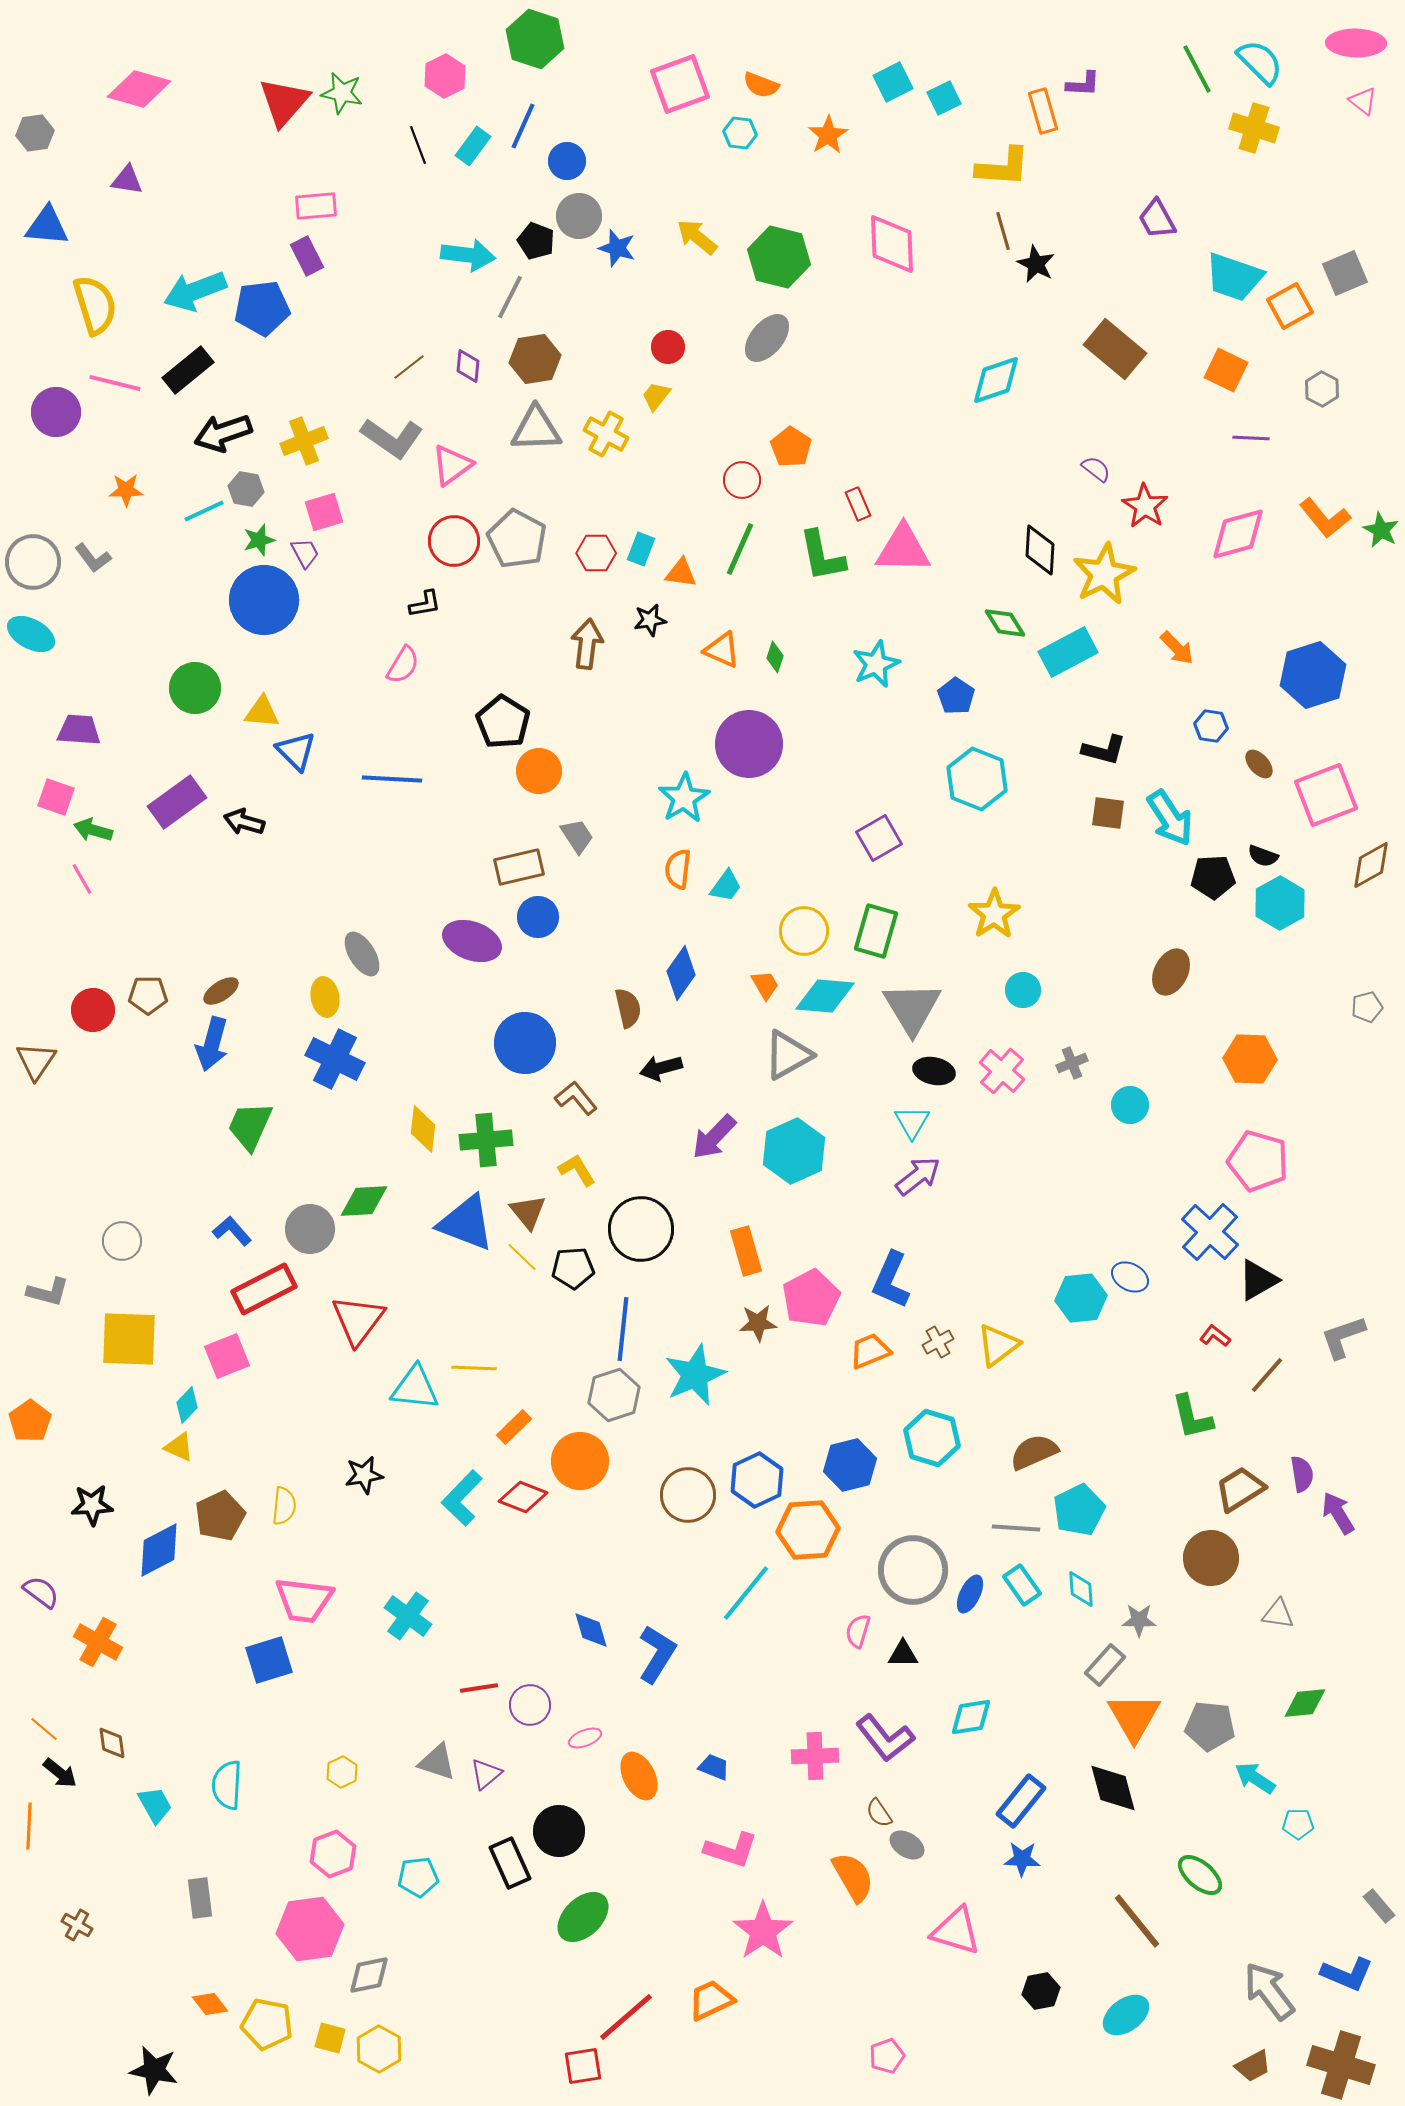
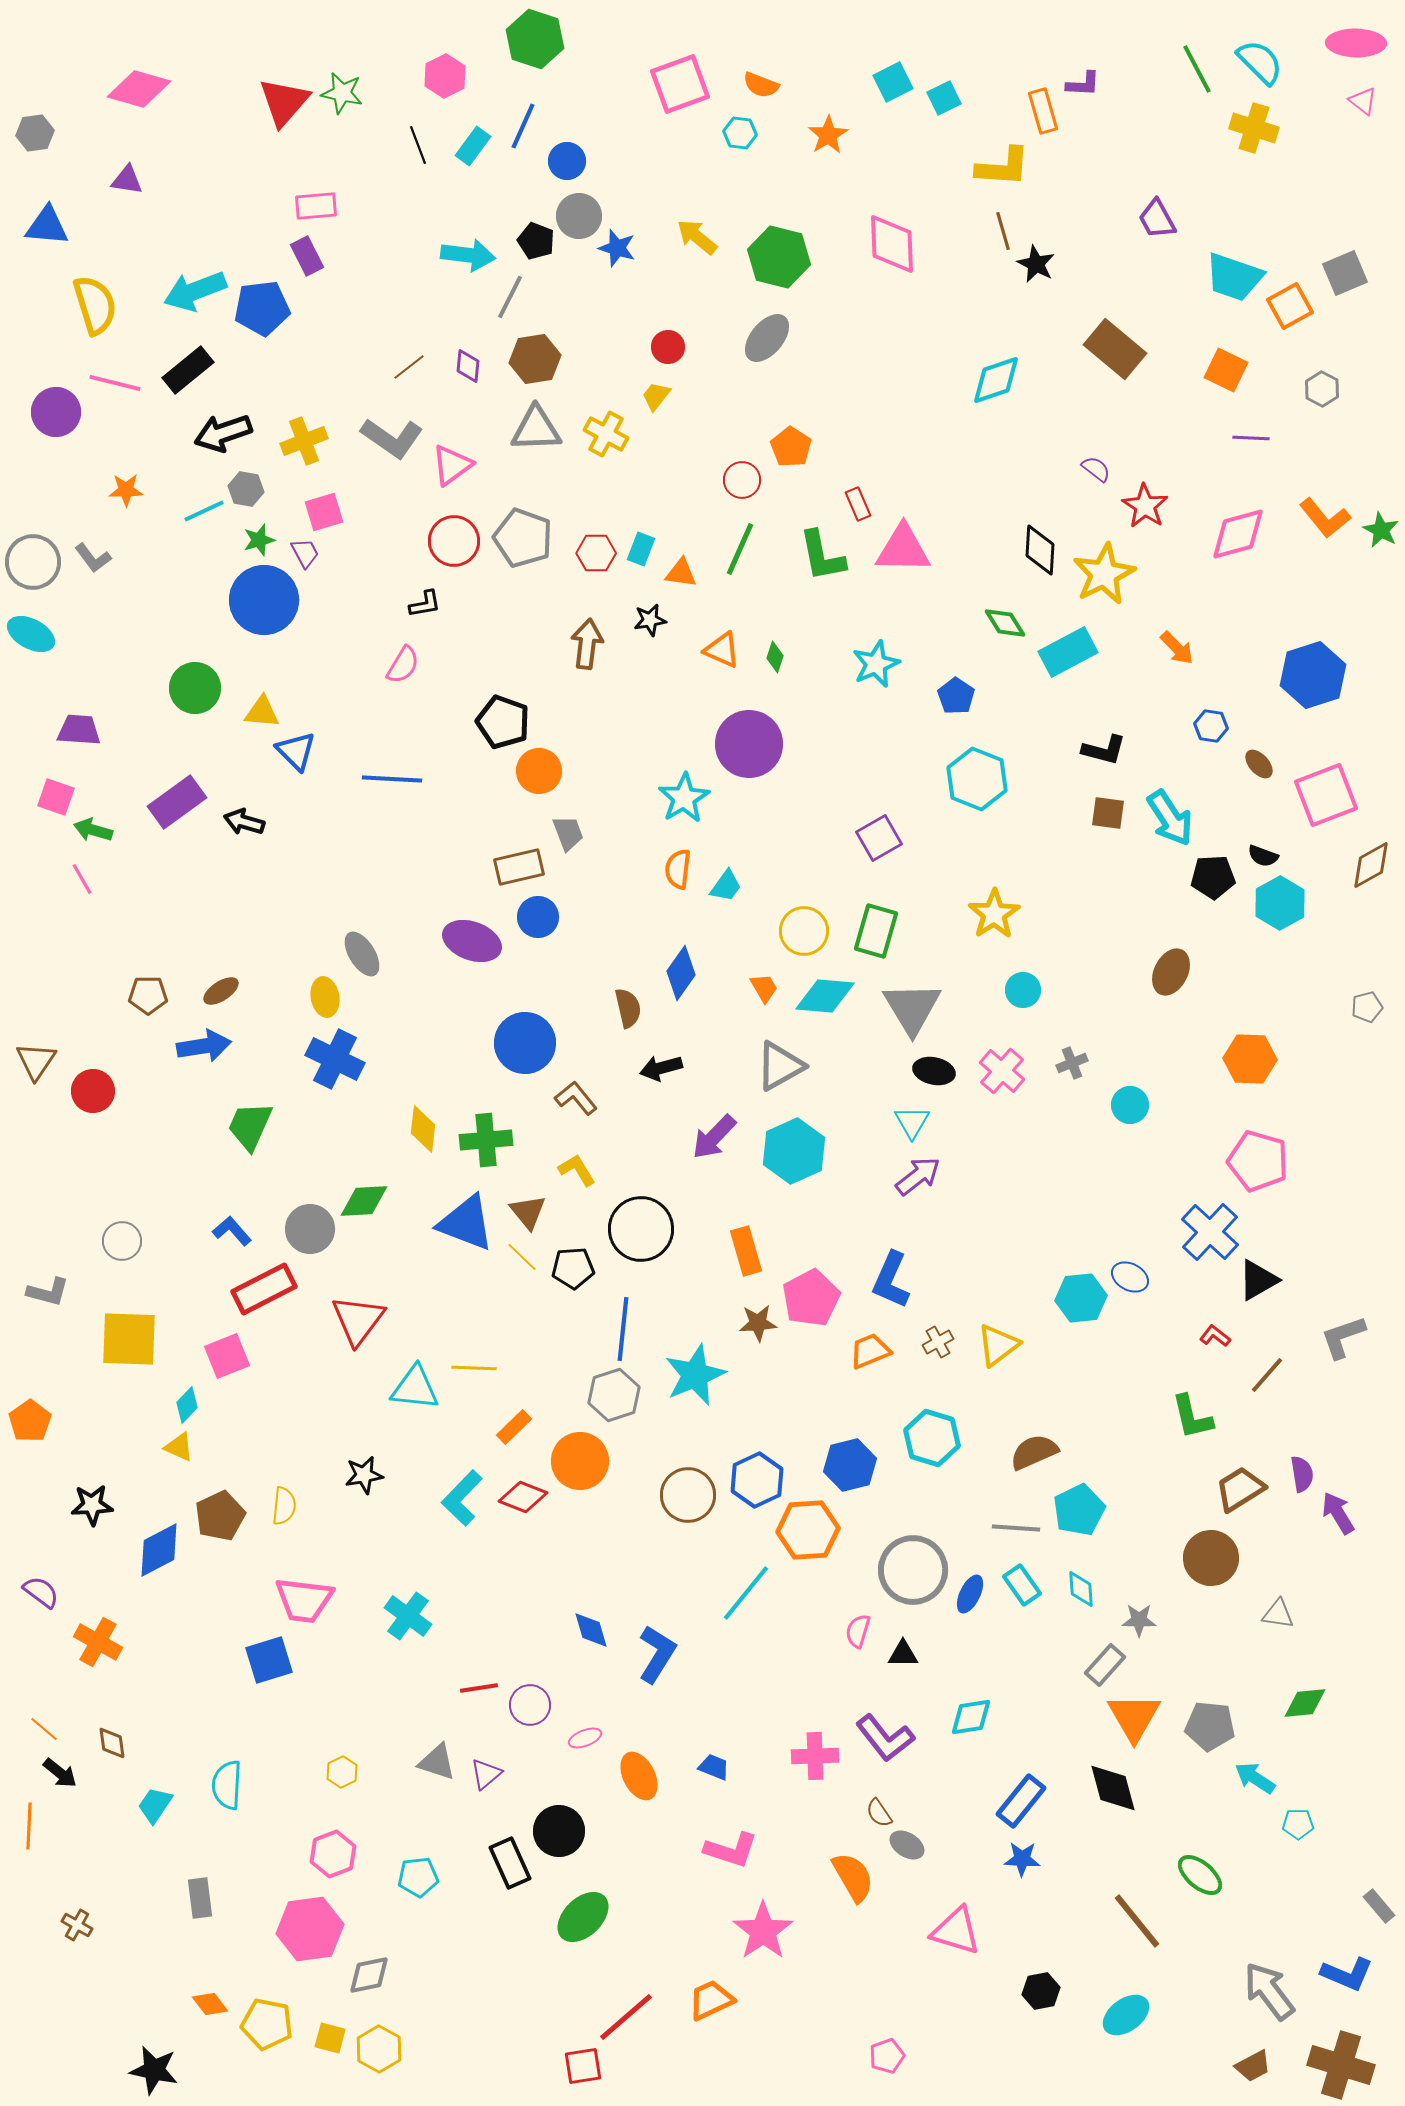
gray pentagon at (517, 539): moved 6 px right, 1 px up; rotated 8 degrees counterclockwise
black pentagon at (503, 722): rotated 12 degrees counterclockwise
gray trapezoid at (577, 836): moved 9 px left, 3 px up; rotated 12 degrees clockwise
orange trapezoid at (765, 985): moved 1 px left, 3 px down
red circle at (93, 1010): moved 81 px down
blue arrow at (212, 1044): moved 8 px left, 2 px down; rotated 114 degrees counterclockwise
gray triangle at (788, 1055): moved 8 px left, 11 px down
cyan trapezoid at (155, 1805): rotated 117 degrees counterclockwise
